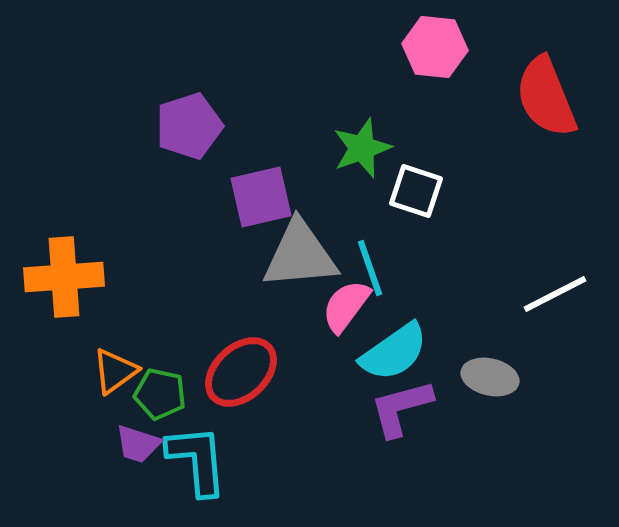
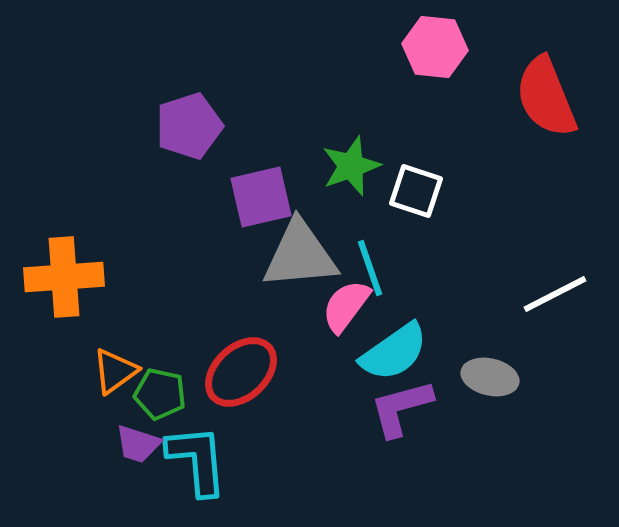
green star: moved 11 px left, 18 px down
